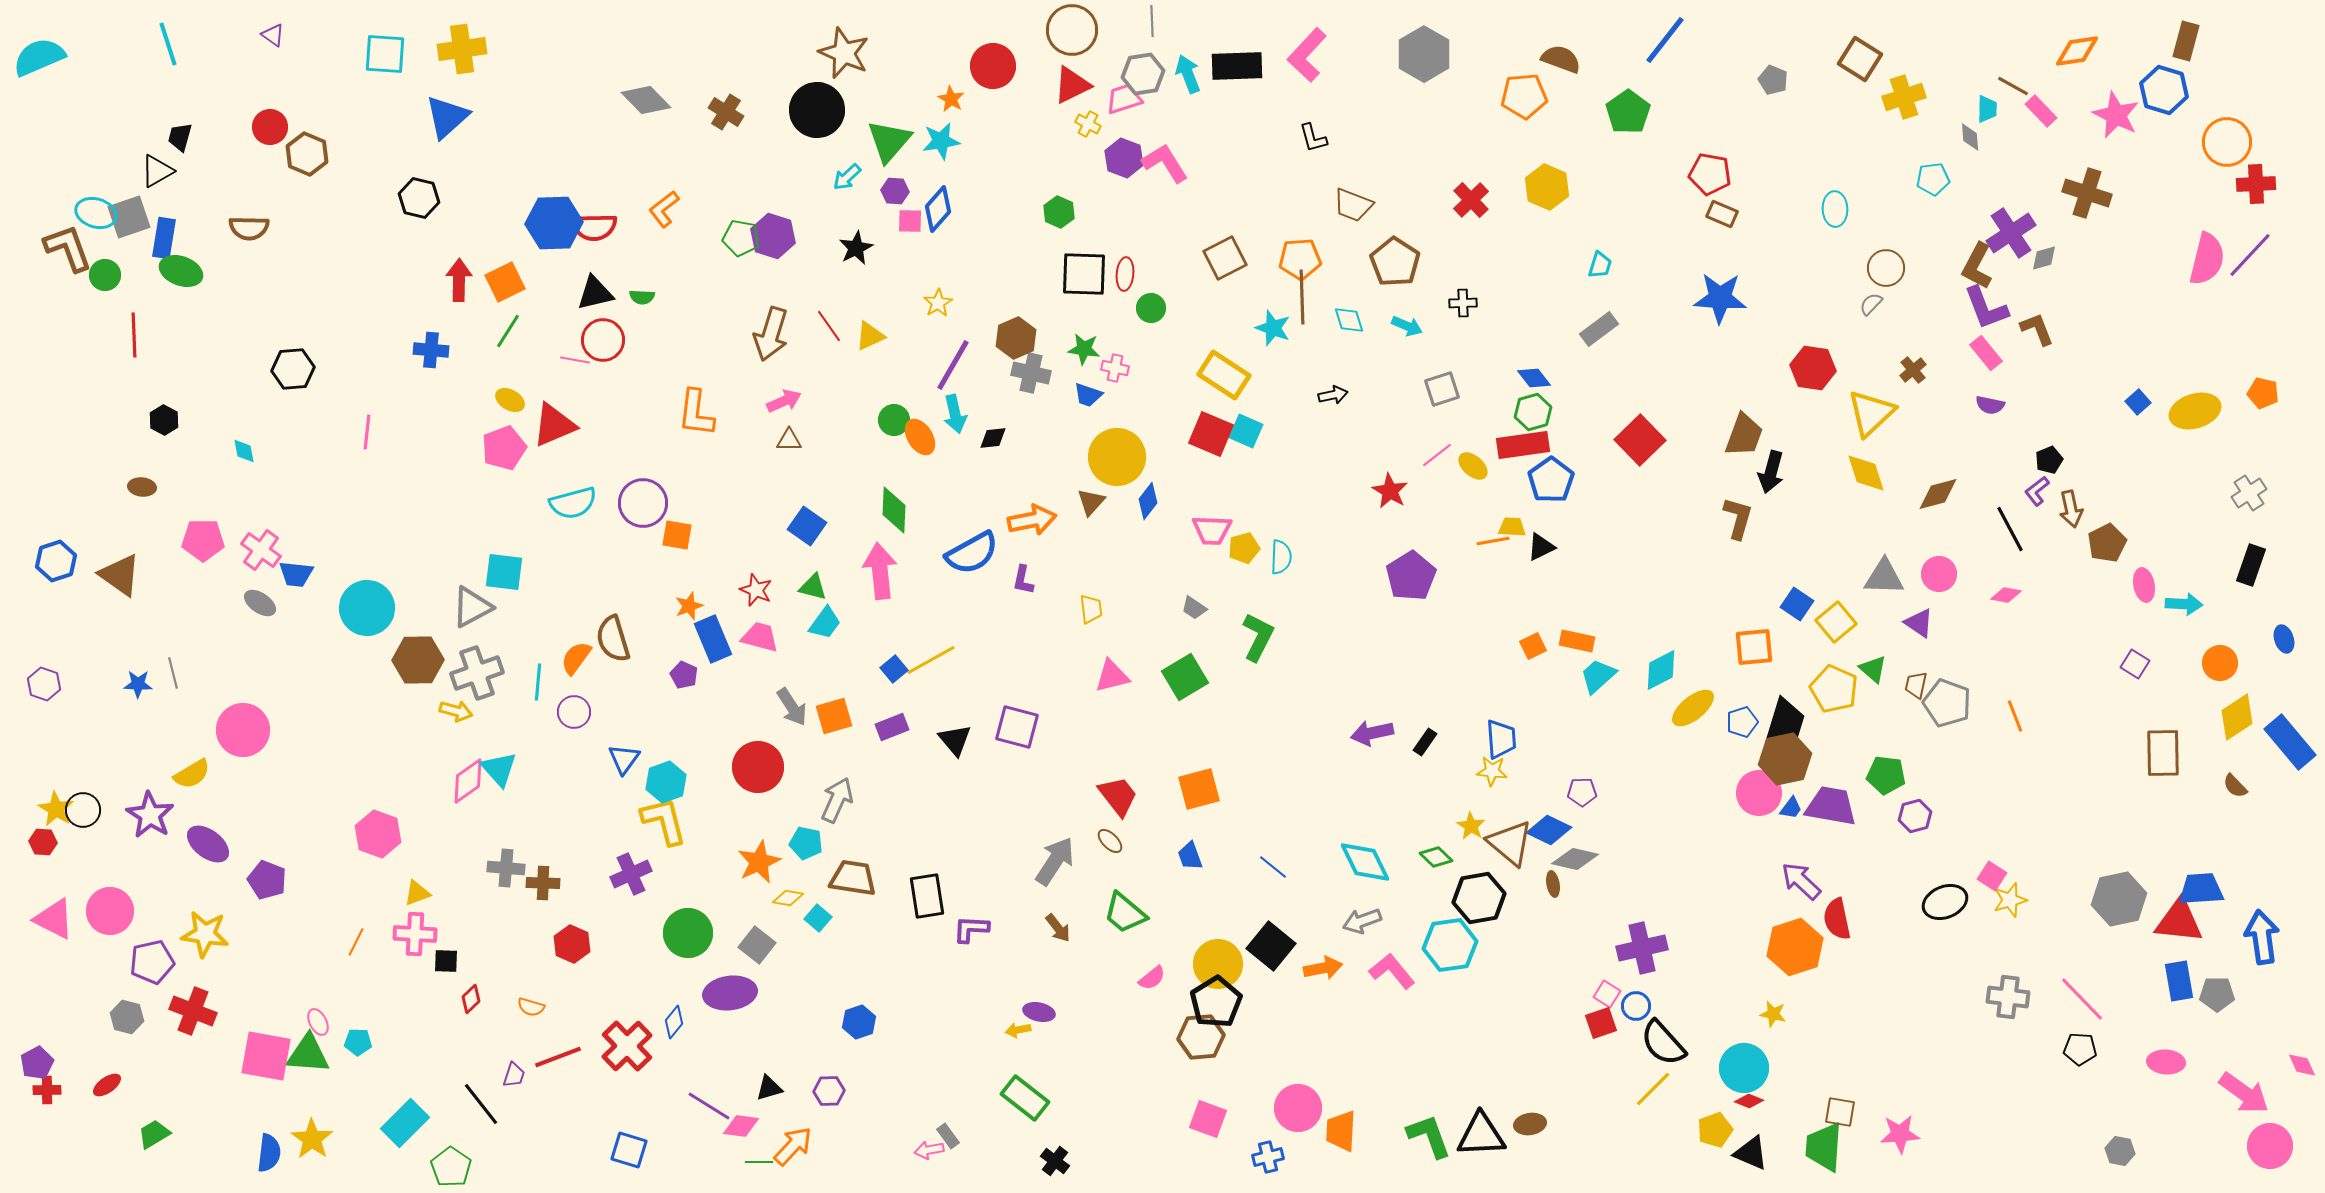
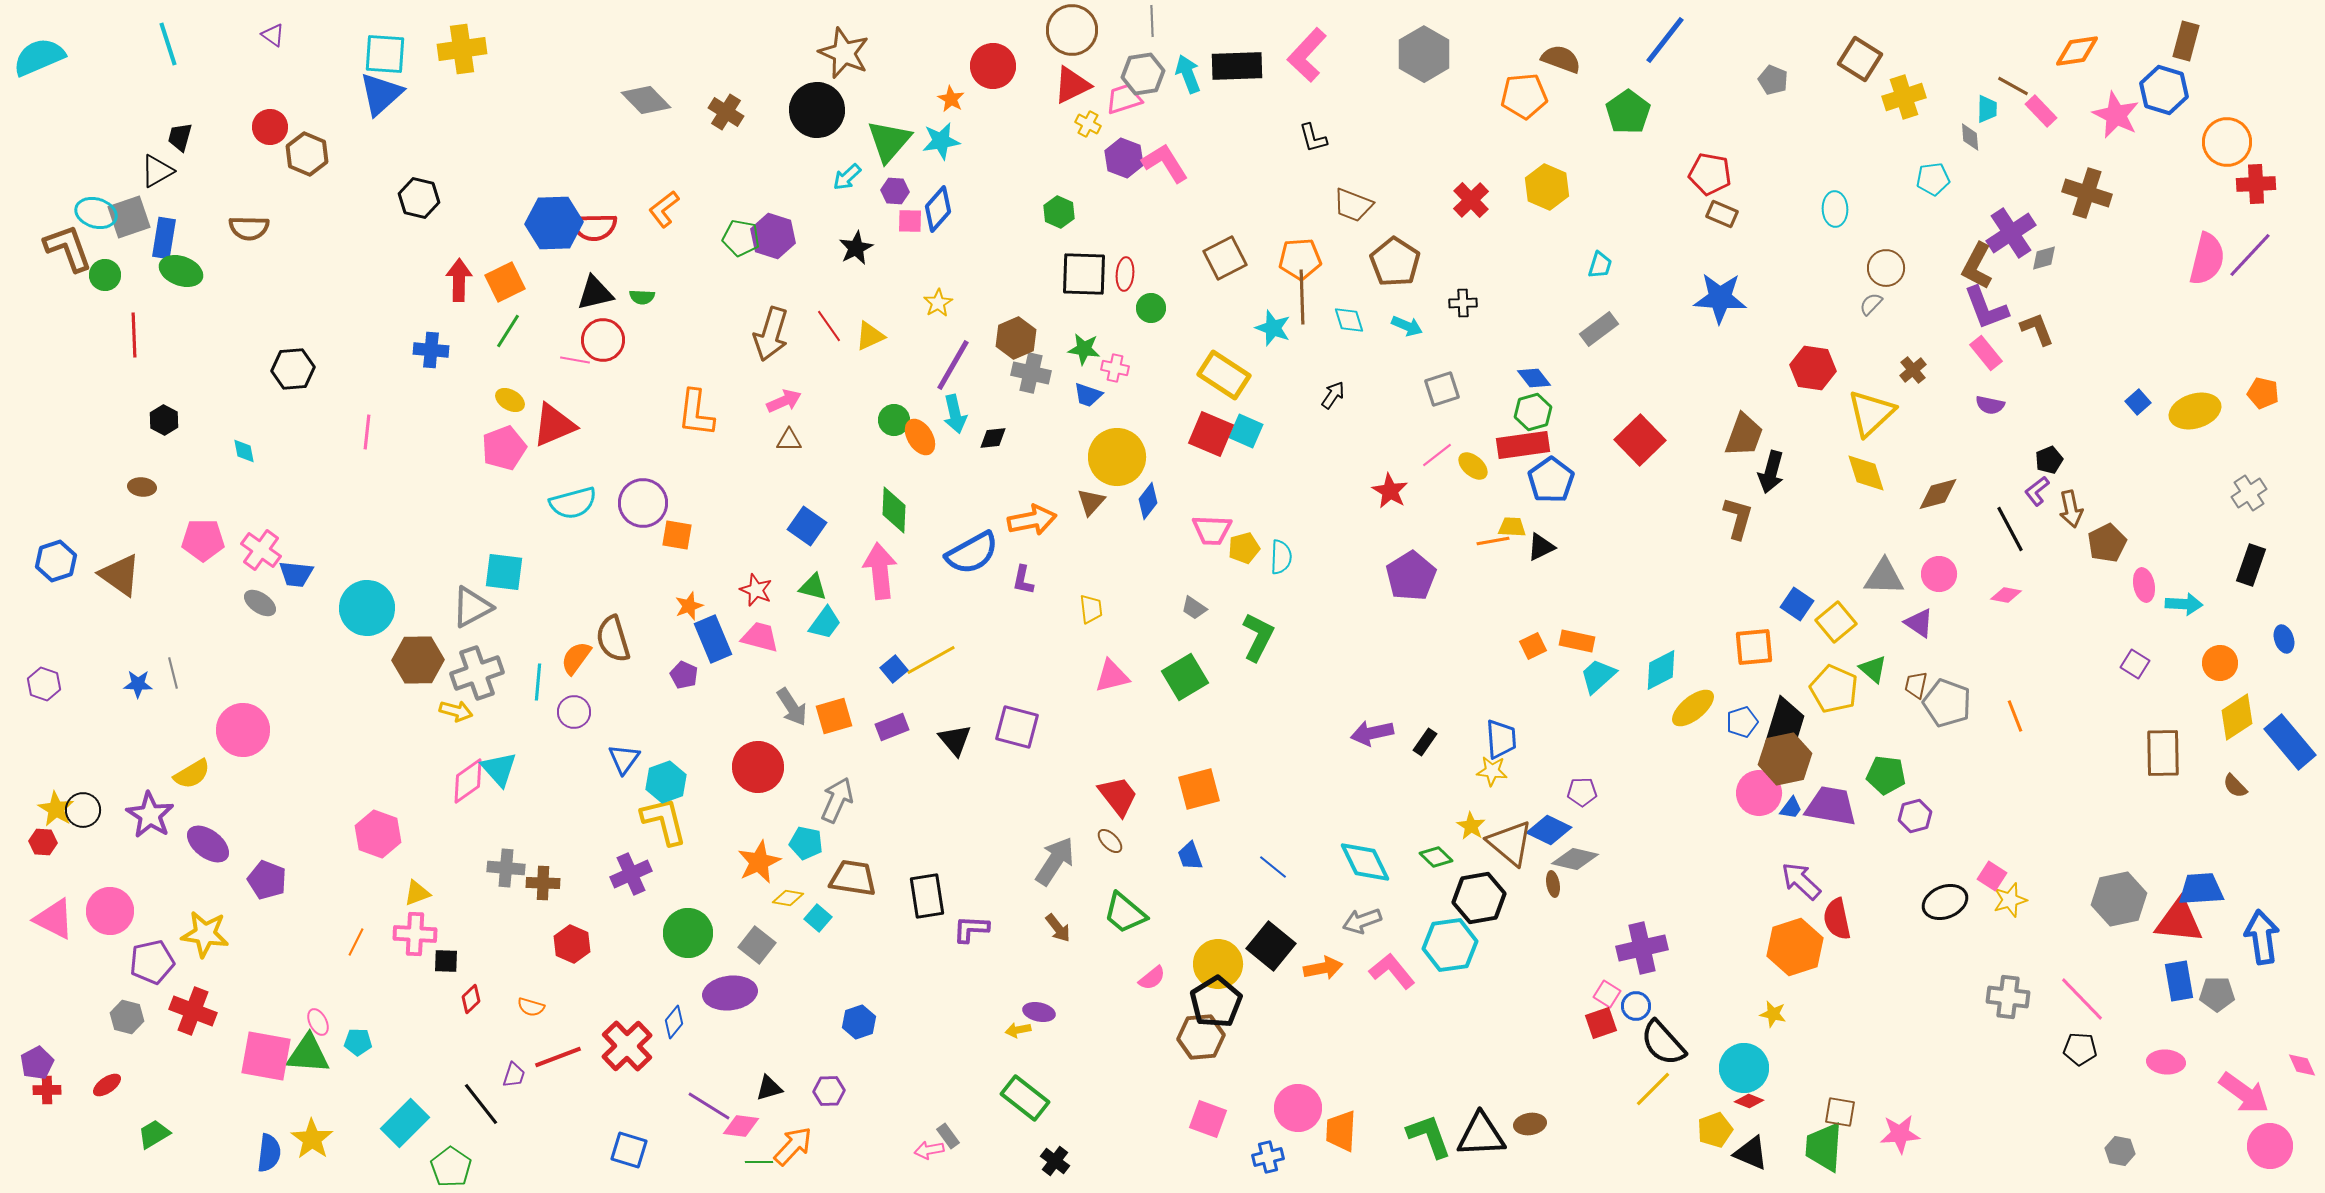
blue triangle at (447, 117): moved 66 px left, 23 px up
black arrow at (1333, 395): rotated 44 degrees counterclockwise
